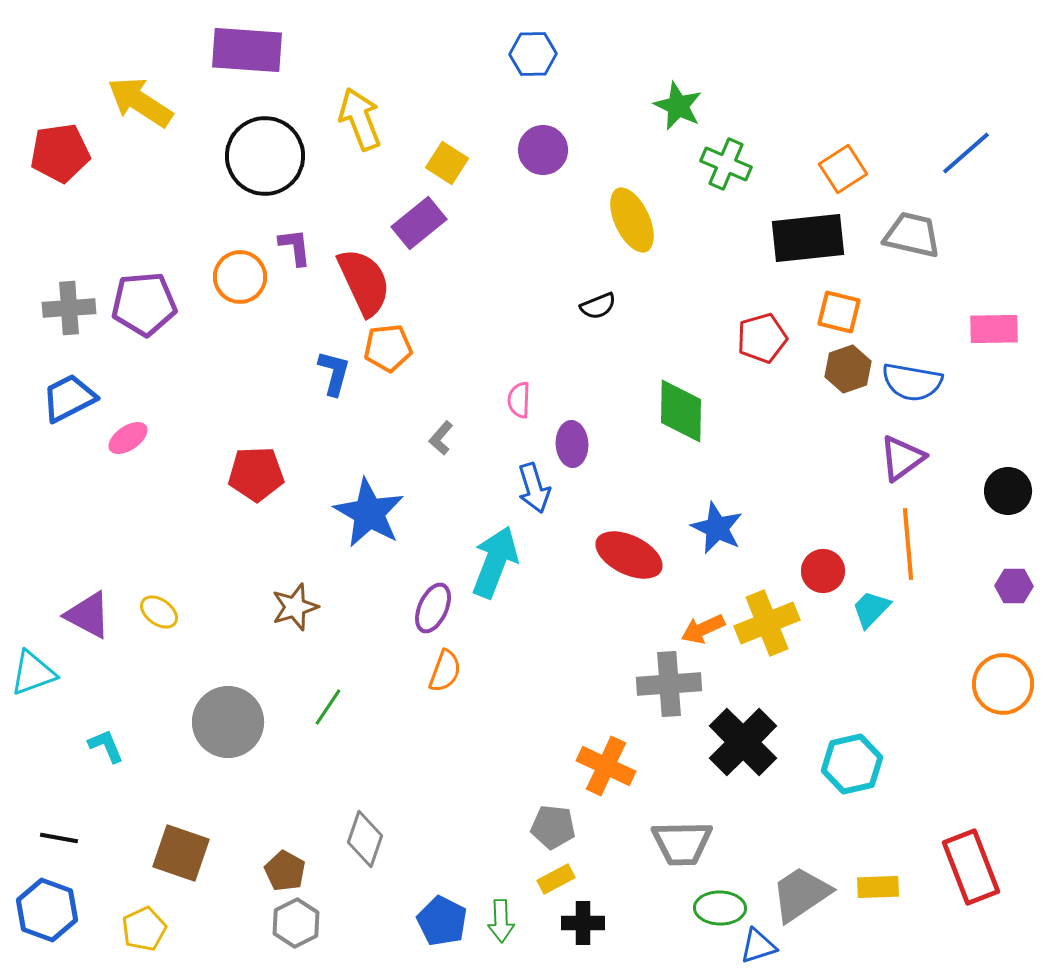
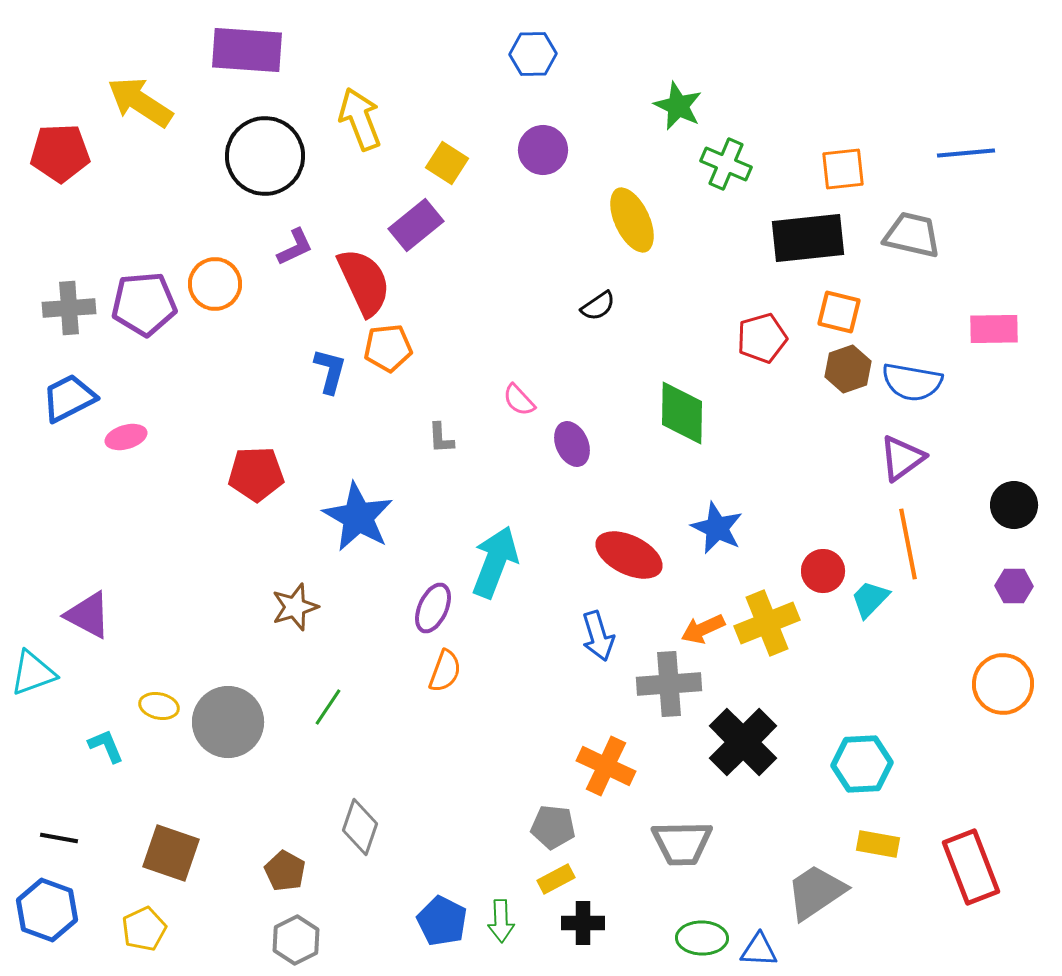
red pentagon at (60, 153): rotated 6 degrees clockwise
blue line at (966, 153): rotated 36 degrees clockwise
orange square at (843, 169): rotated 27 degrees clockwise
purple rectangle at (419, 223): moved 3 px left, 2 px down
purple L-shape at (295, 247): rotated 72 degrees clockwise
orange circle at (240, 277): moved 25 px left, 7 px down
black semicircle at (598, 306): rotated 12 degrees counterclockwise
blue L-shape at (334, 373): moved 4 px left, 2 px up
pink semicircle at (519, 400): rotated 45 degrees counterclockwise
green diamond at (681, 411): moved 1 px right, 2 px down
pink ellipse at (128, 438): moved 2 px left, 1 px up; rotated 18 degrees clockwise
gray L-shape at (441, 438): rotated 44 degrees counterclockwise
purple ellipse at (572, 444): rotated 21 degrees counterclockwise
blue arrow at (534, 488): moved 64 px right, 148 px down
black circle at (1008, 491): moved 6 px right, 14 px down
blue star at (369, 513): moved 11 px left, 4 px down
orange line at (908, 544): rotated 6 degrees counterclockwise
cyan trapezoid at (871, 609): moved 1 px left, 10 px up
yellow ellipse at (159, 612): moved 94 px down; rotated 24 degrees counterclockwise
cyan hexagon at (852, 764): moved 10 px right; rotated 10 degrees clockwise
gray diamond at (365, 839): moved 5 px left, 12 px up
brown square at (181, 853): moved 10 px left
yellow rectangle at (878, 887): moved 43 px up; rotated 12 degrees clockwise
gray trapezoid at (801, 894): moved 15 px right, 2 px up
green ellipse at (720, 908): moved 18 px left, 30 px down
gray hexagon at (296, 923): moved 17 px down
blue triangle at (758, 946): moved 1 px right, 4 px down; rotated 21 degrees clockwise
